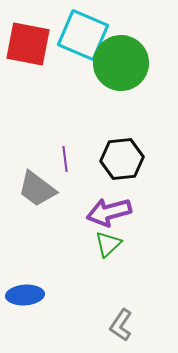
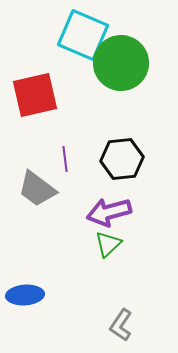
red square: moved 7 px right, 51 px down; rotated 24 degrees counterclockwise
